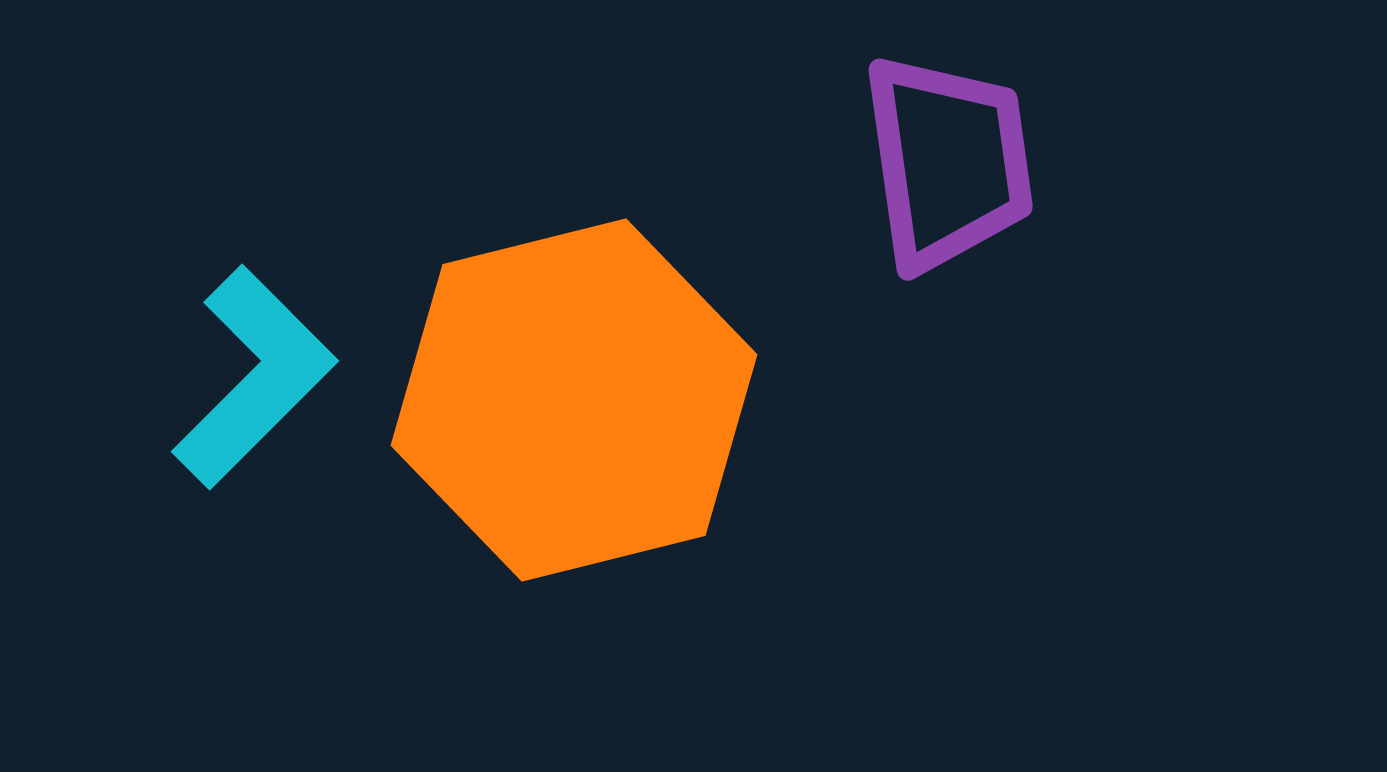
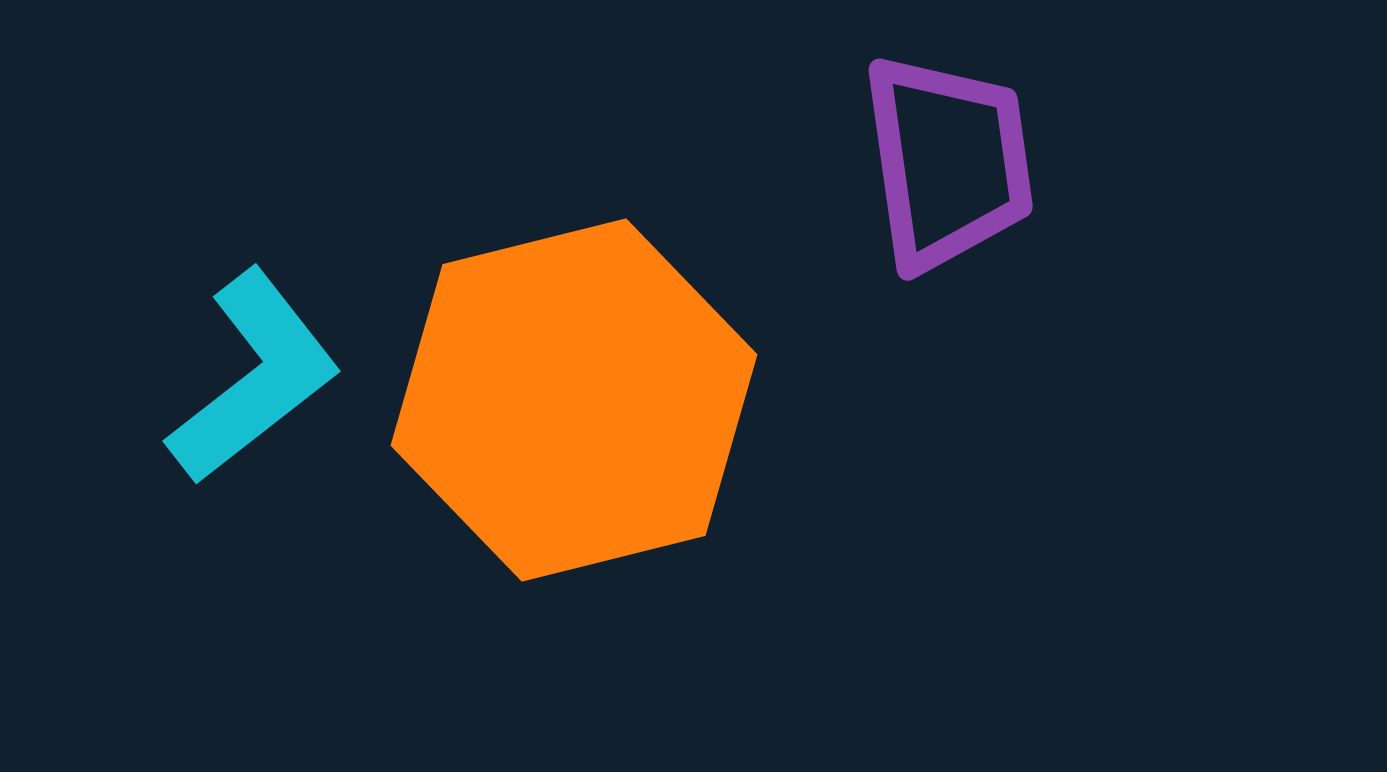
cyan L-shape: rotated 7 degrees clockwise
